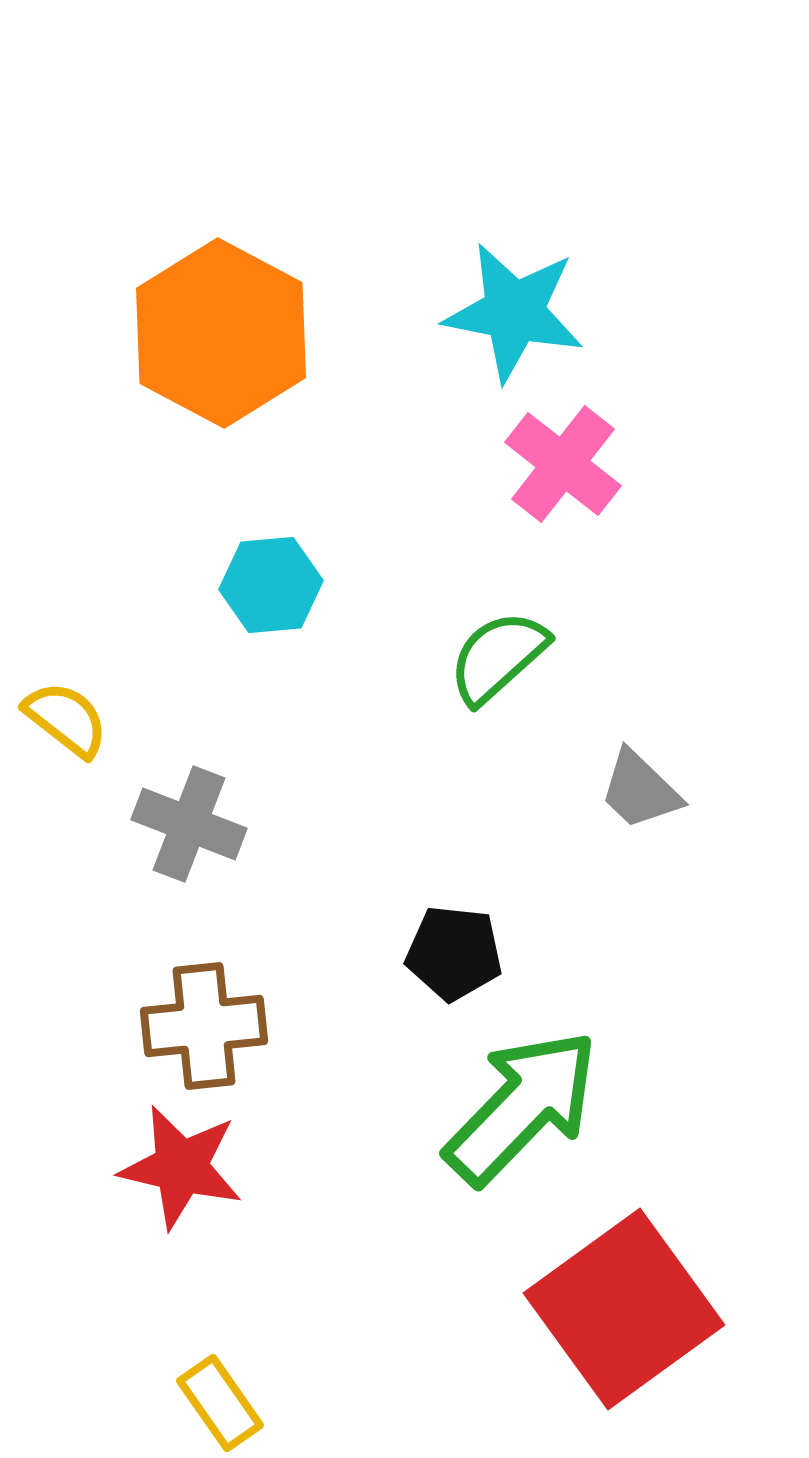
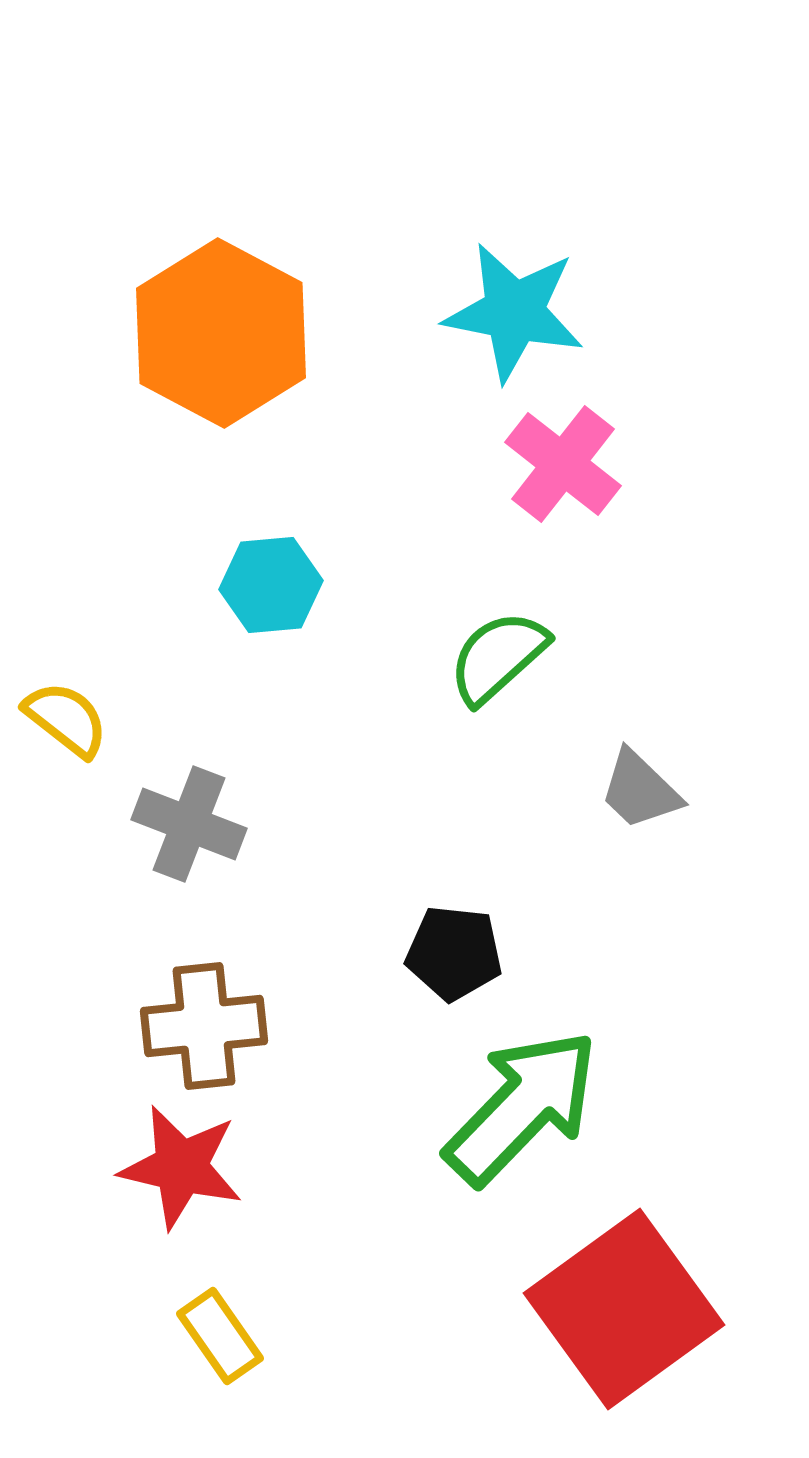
yellow rectangle: moved 67 px up
